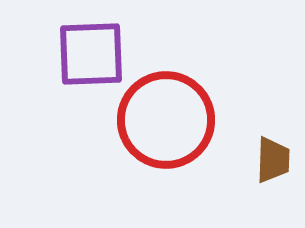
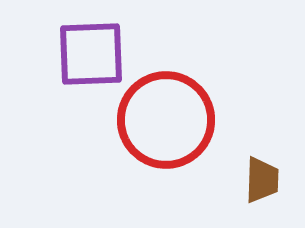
brown trapezoid: moved 11 px left, 20 px down
